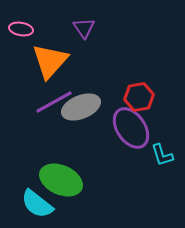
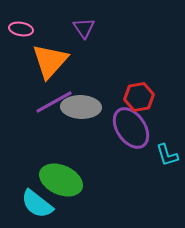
gray ellipse: rotated 24 degrees clockwise
cyan L-shape: moved 5 px right
